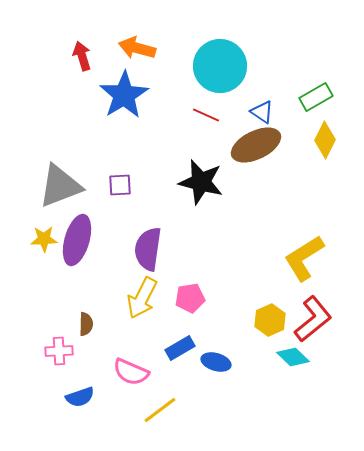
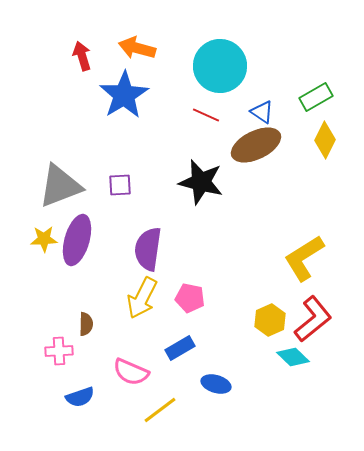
pink pentagon: rotated 20 degrees clockwise
blue ellipse: moved 22 px down
